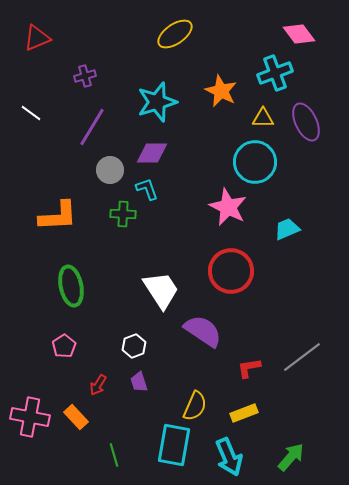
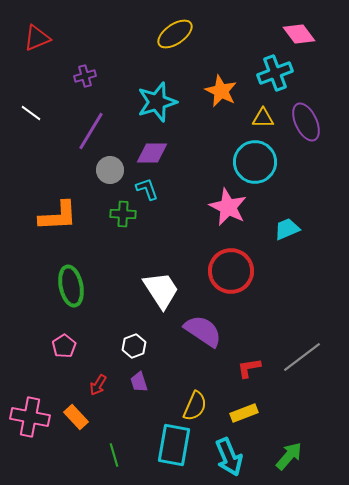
purple line: moved 1 px left, 4 px down
green arrow: moved 2 px left, 1 px up
